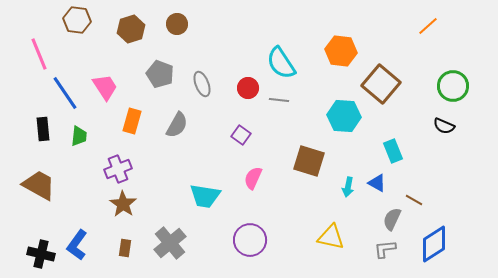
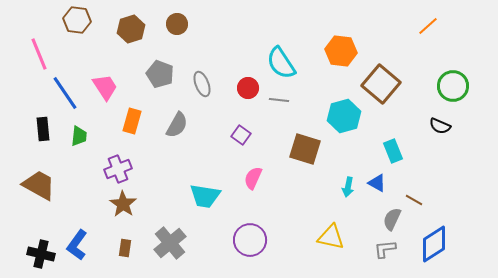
cyan hexagon at (344, 116): rotated 20 degrees counterclockwise
black semicircle at (444, 126): moved 4 px left
brown square at (309, 161): moved 4 px left, 12 px up
